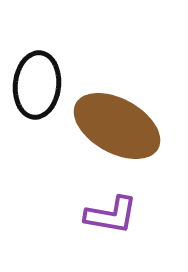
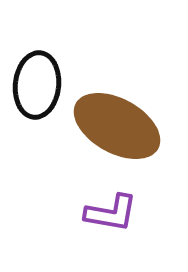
purple L-shape: moved 2 px up
